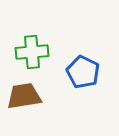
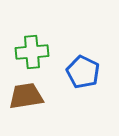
brown trapezoid: moved 2 px right
